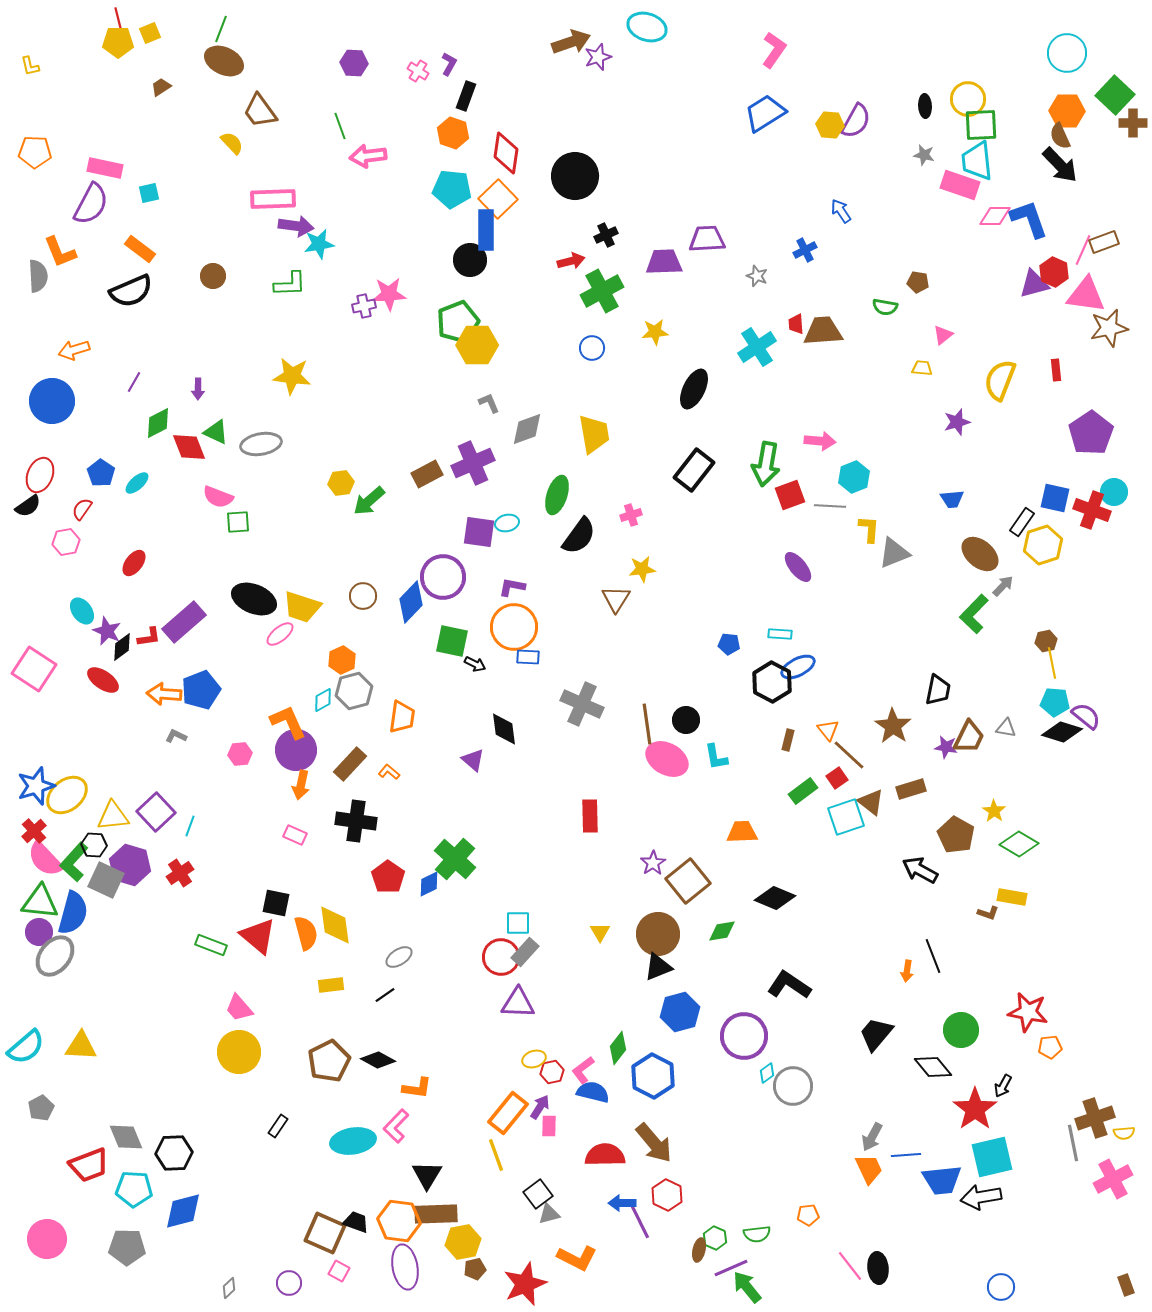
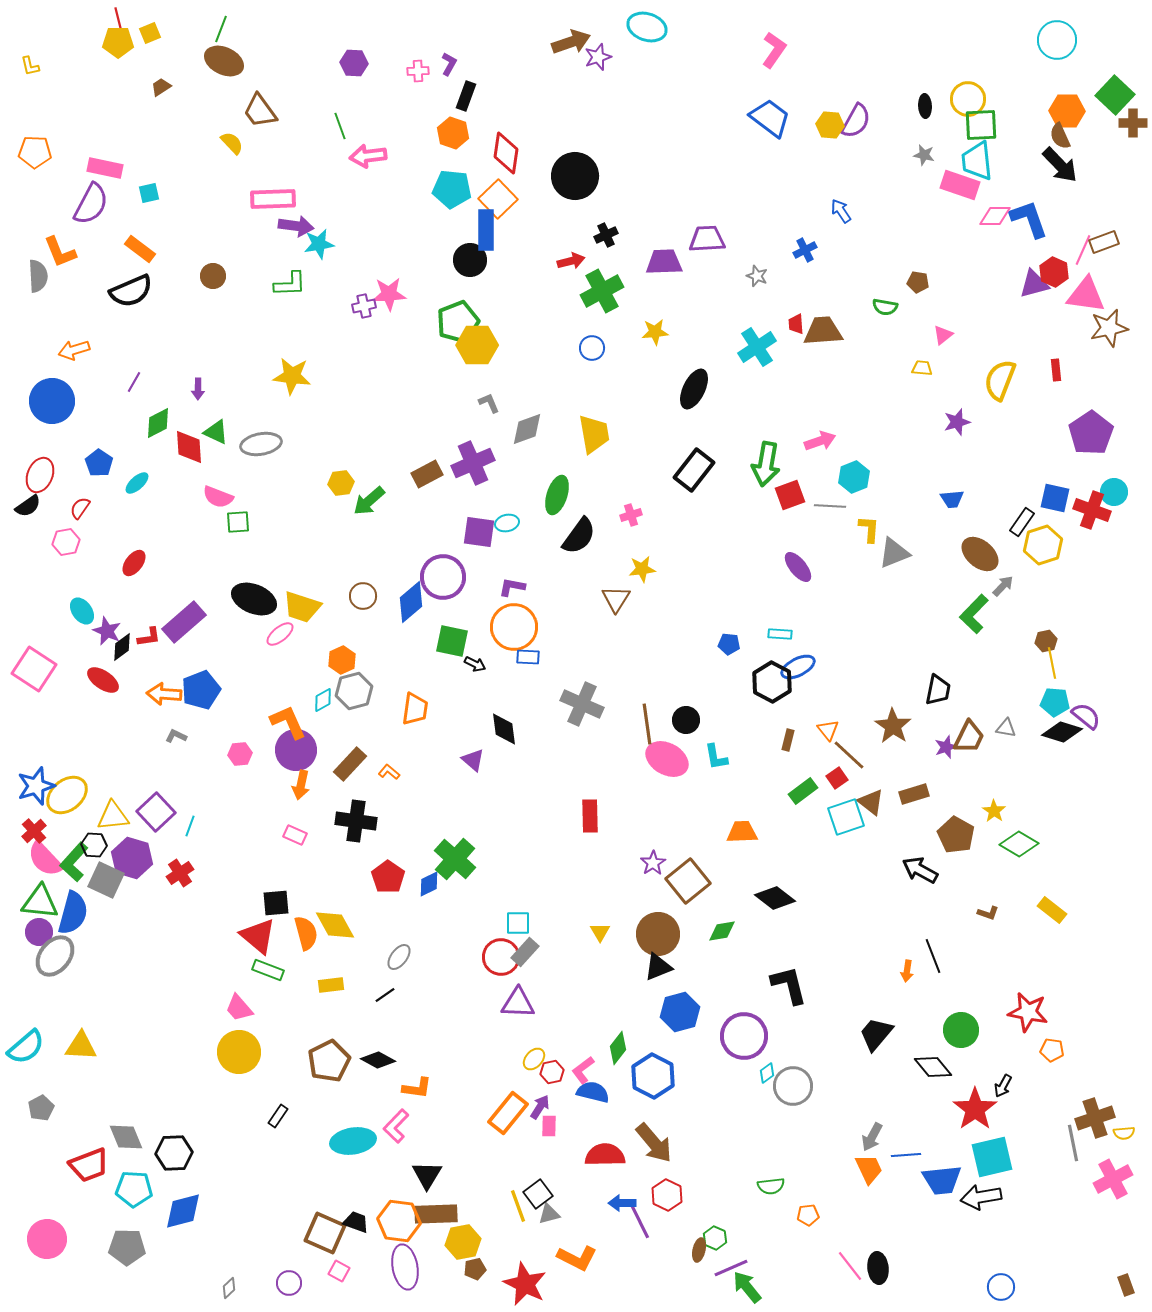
cyan circle at (1067, 53): moved 10 px left, 13 px up
pink cross at (418, 71): rotated 35 degrees counterclockwise
blue trapezoid at (765, 113): moved 5 px right, 5 px down; rotated 69 degrees clockwise
pink arrow at (820, 441): rotated 24 degrees counterclockwise
red diamond at (189, 447): rotated 18 degrees clockwise
blue pentagon at (101, 473): moved 2 px left, 10 px up
red semicircle at (82, 509): moved 2 px left, 1 px up
blue diamond at (411, 602): rotated 6 degrees clockwise
orange trapezoid at (402, 717): moved 13 px right, 8 px up
purple star at (946, 747): rotated 30 degrees counterclockwise
brown rectangle at (911, 789): moved 3 px right, 5 px down
purple hexagon at (130, 865): moved 2 px right, 7 px up
yellow rectangle at (1012, 897): moved 40 px right, 13 px down; rotated 28 degrees clockwise
black diamond at (775, 898): rotated 15 degrees clockwise
black square at (276, 903): rotated 16 degrees counterclockwise
yellow diamond at (335, 925): rotated 21 degrees counterclockwise
green rectangle at (211, 945): moved 57 px right, 25 px down
gray ellipse at (399, 957): rotated 20 degrees counterclockwise
black L-shape at (789, 985): rotated 42 degrees clockwise
orange pentagon at (1050, 1047): moved 2 px right, 3 px down; rotated 15 degrees clockwise
yellow ellipse at (534, 1059): rotated 30 degrees counterclockwise
black rectangle at (278, 1126): moved 10 px up
yellow line at (496, 1155): moved 22 px right, 51 px down
green semicircle at (757, 1234): moved 14 px right, 48 px up
red star at (525, 1284): rotated 24 degrees counterclockwise
